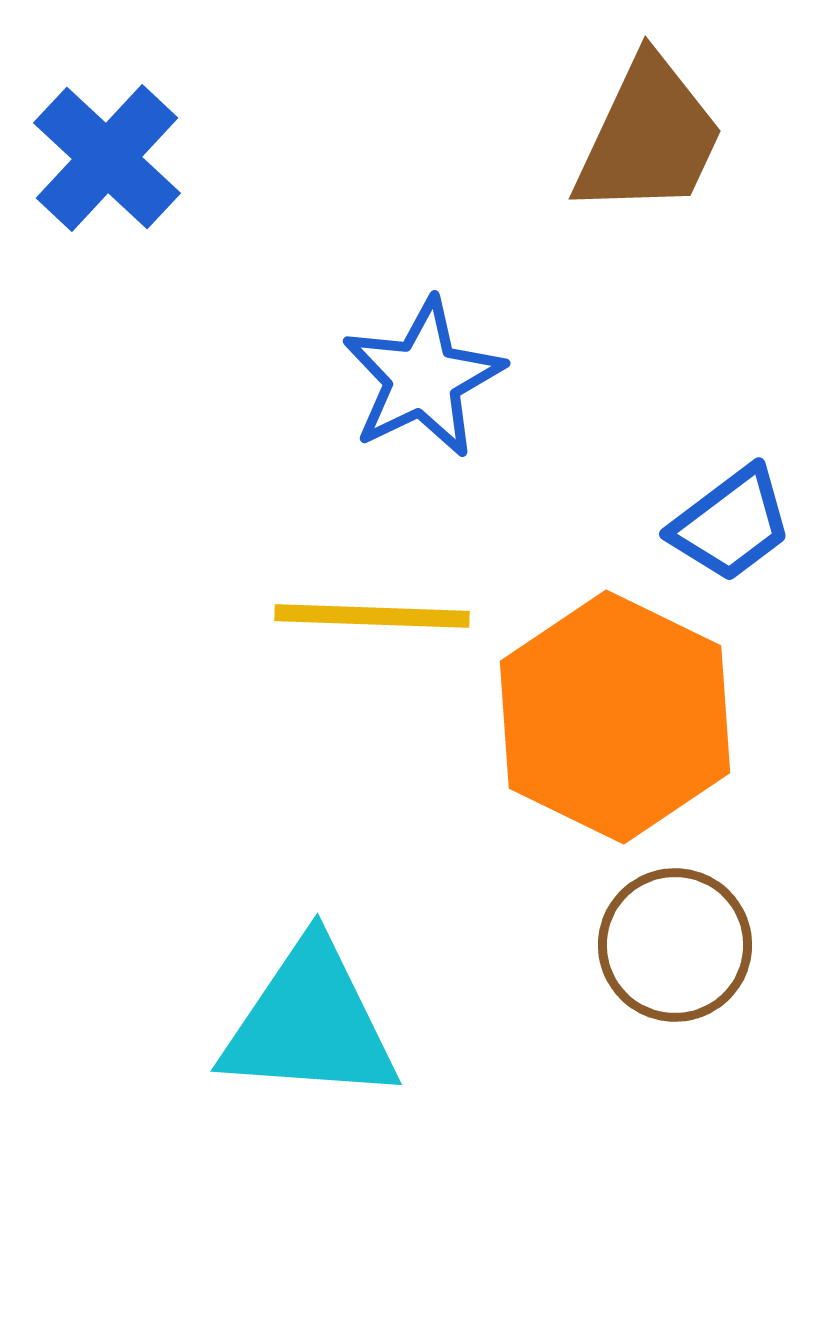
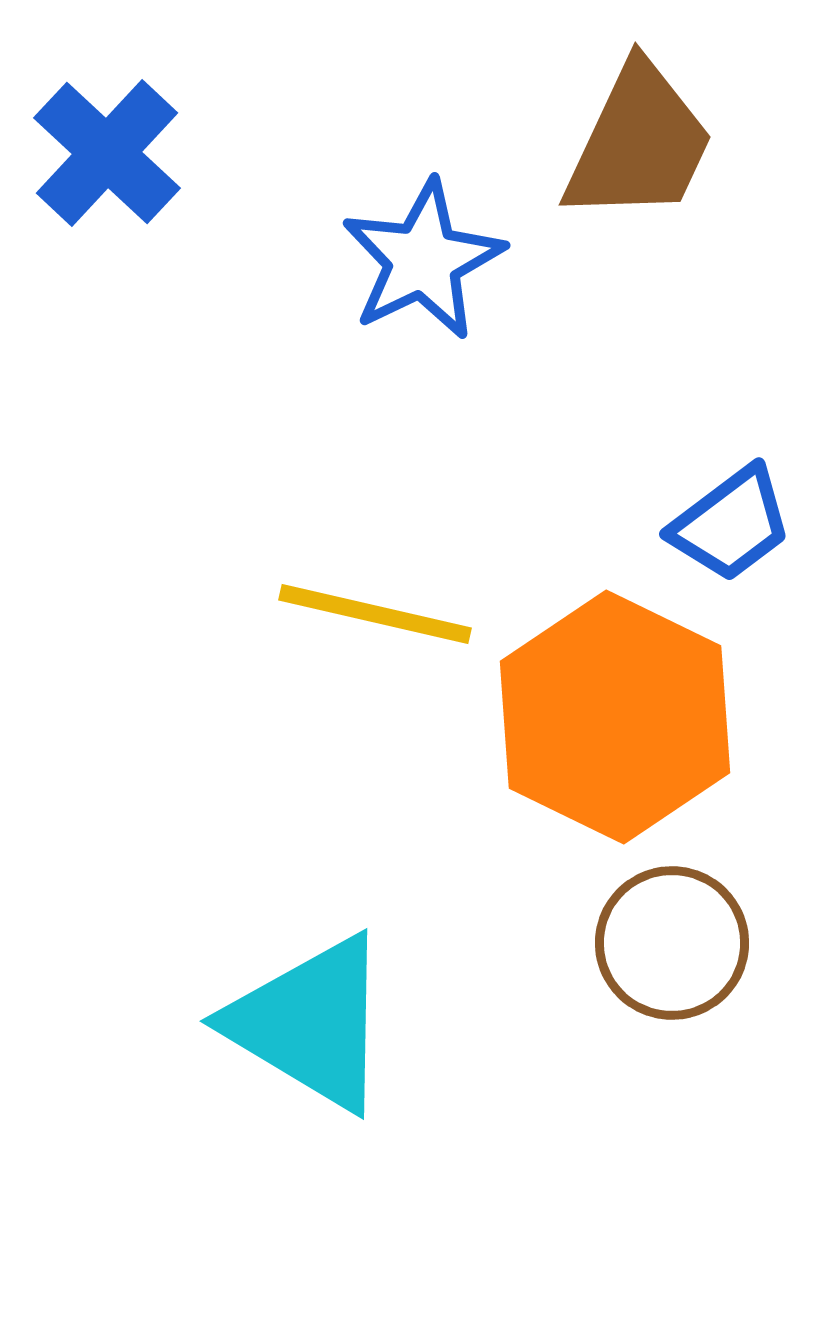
brown trapezoid: moved 10 px left, 6 px down
blue cross: moved 5 px up
blue star: moved 118 px up
yellow line: moved 3 px right, 2 px up; rotated 11 degrees clockwise
brown circle: moved 3 px left, 2 px up
cyan triangle: rotated 27 degrees clockwise
